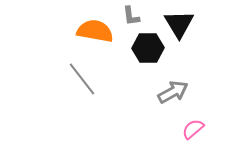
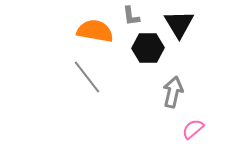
gray line: moved 5 px right, 2 px up
gray arrow: rotated 48 degrees counterclockwise
